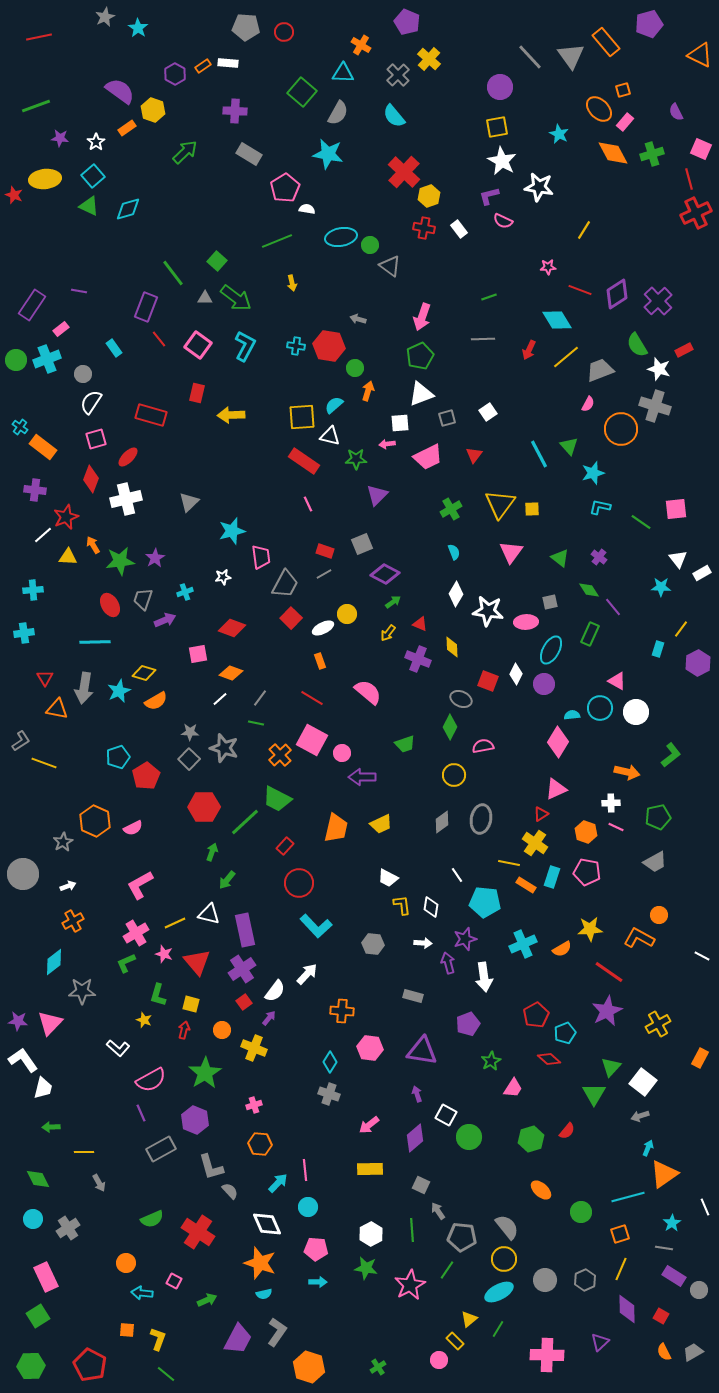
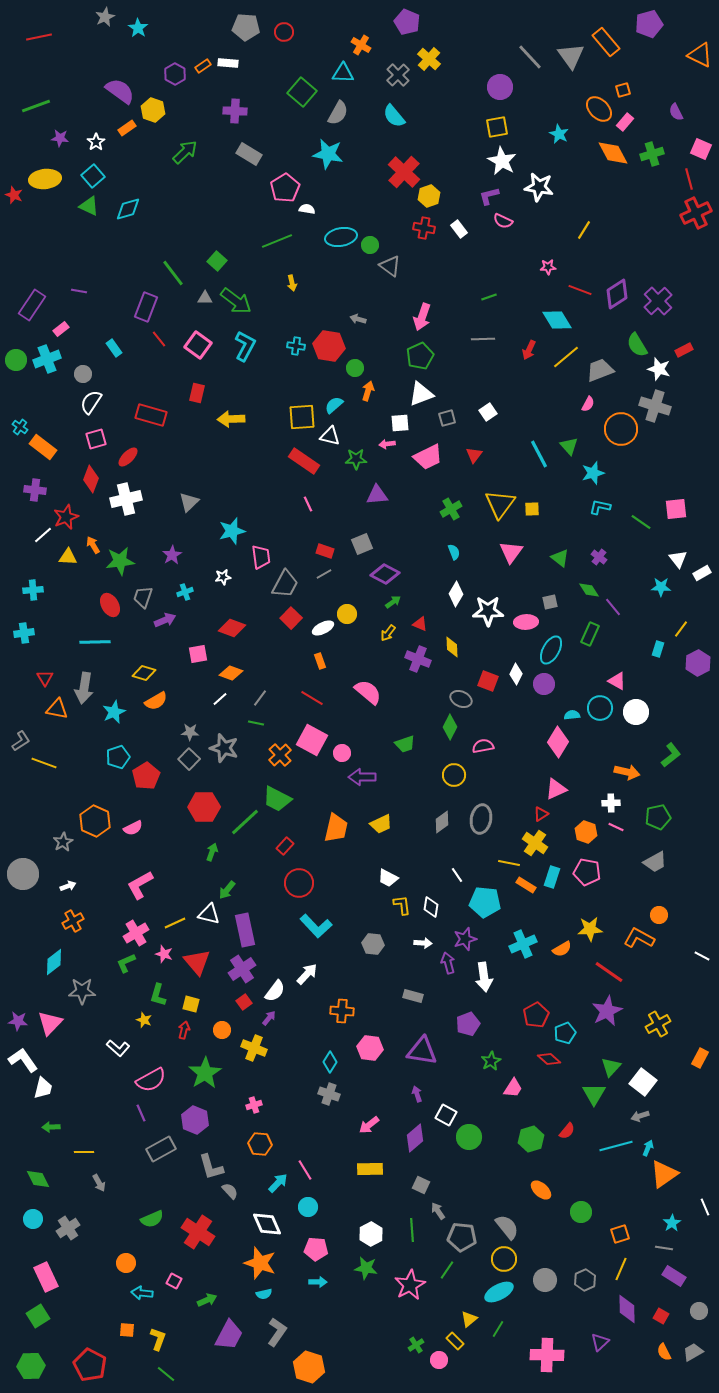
green arrow at (236, 298): moved 3 px down
yellow arrow at (231, 415): moved 4 px down
purple triangle at (377, 495): rotated 40 degrees clockwise
purple star at (155, 558): moved 17 px right, 3 px up
gray trapezoid at (143, 599): moved 2 px up
white star at (488, 611): rotated 8 degrees counterclockwise
cyan star at (119, 691): moved 5 px left, 21 px down
green arrow at (227, 880): moved 10 px down
pink line at (305, 1170): rotated 25 degrees counterclockwise
cyan line at (628, 1197): moved 12 px left, 51 px up
gray circle at (699, 1290): moved 21 px down
purple trapezoid at (238, 1339): moved 9 px left, 4 px up
green cross at (378, 1367): moved 38 px right, 22 px up
